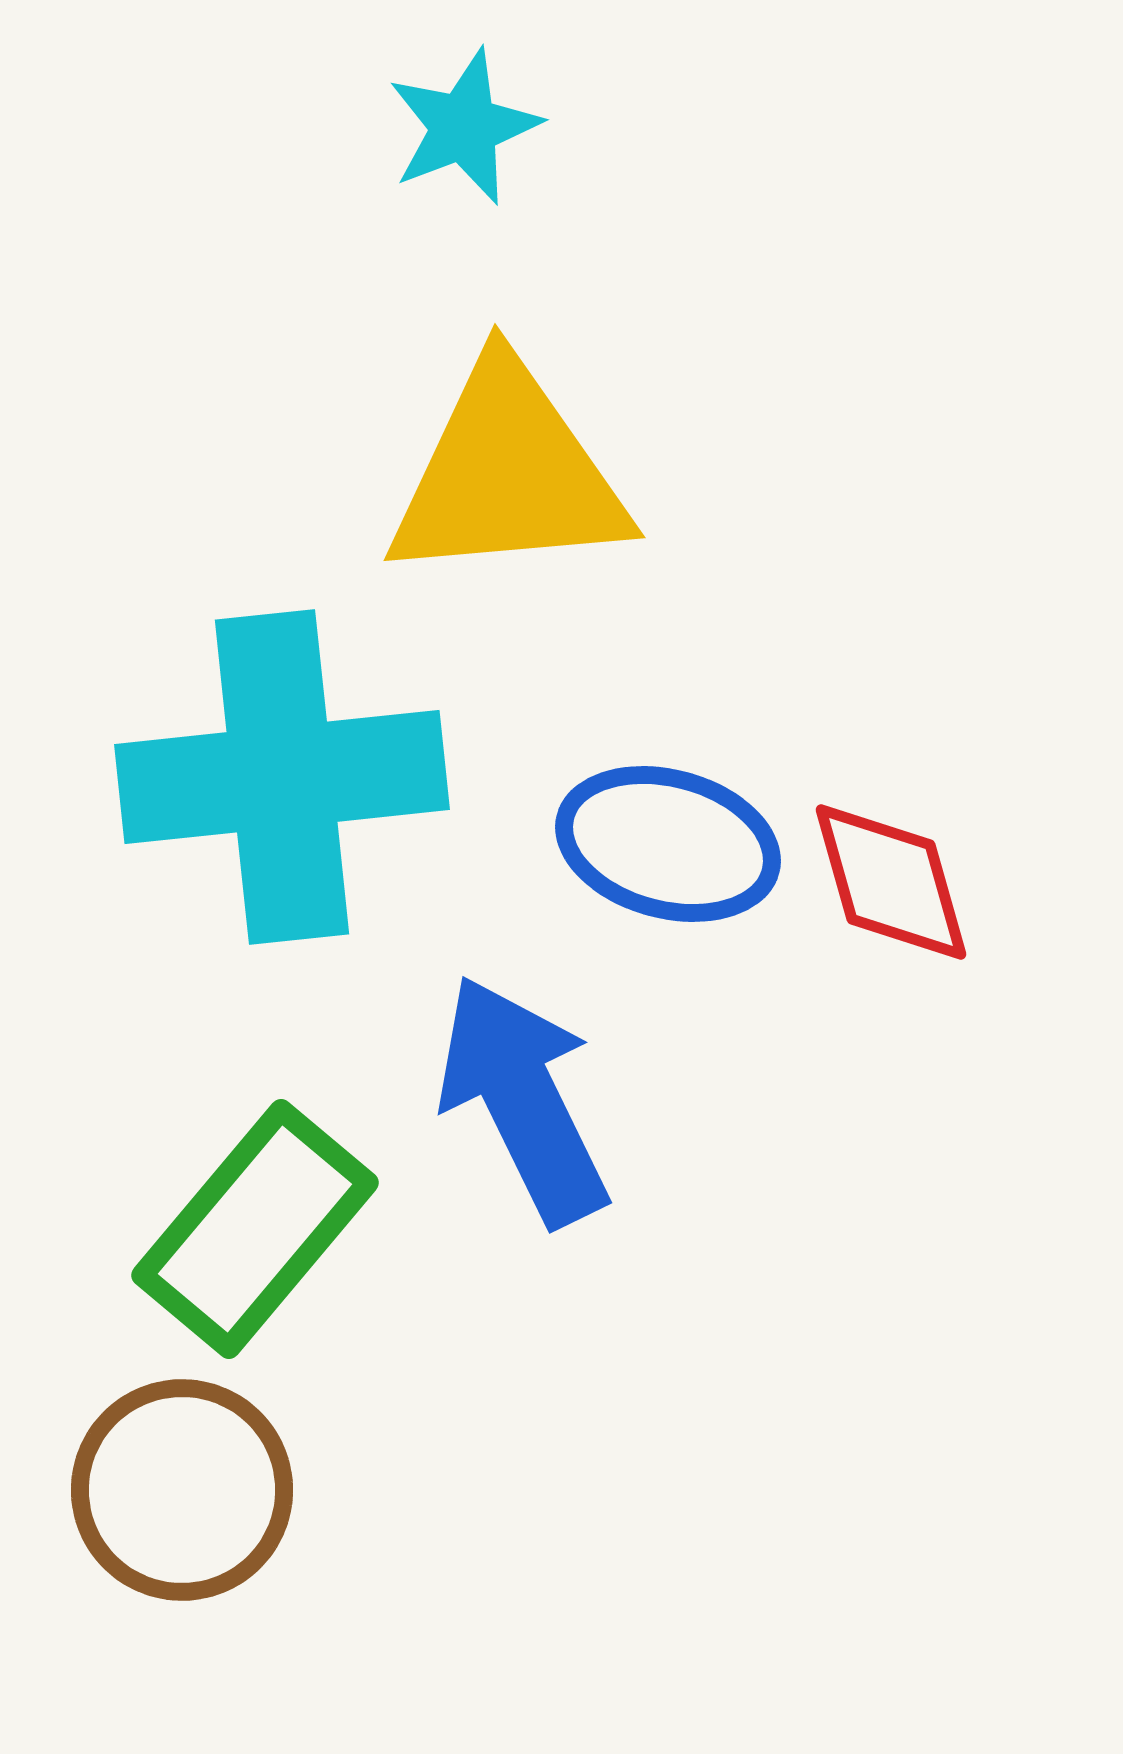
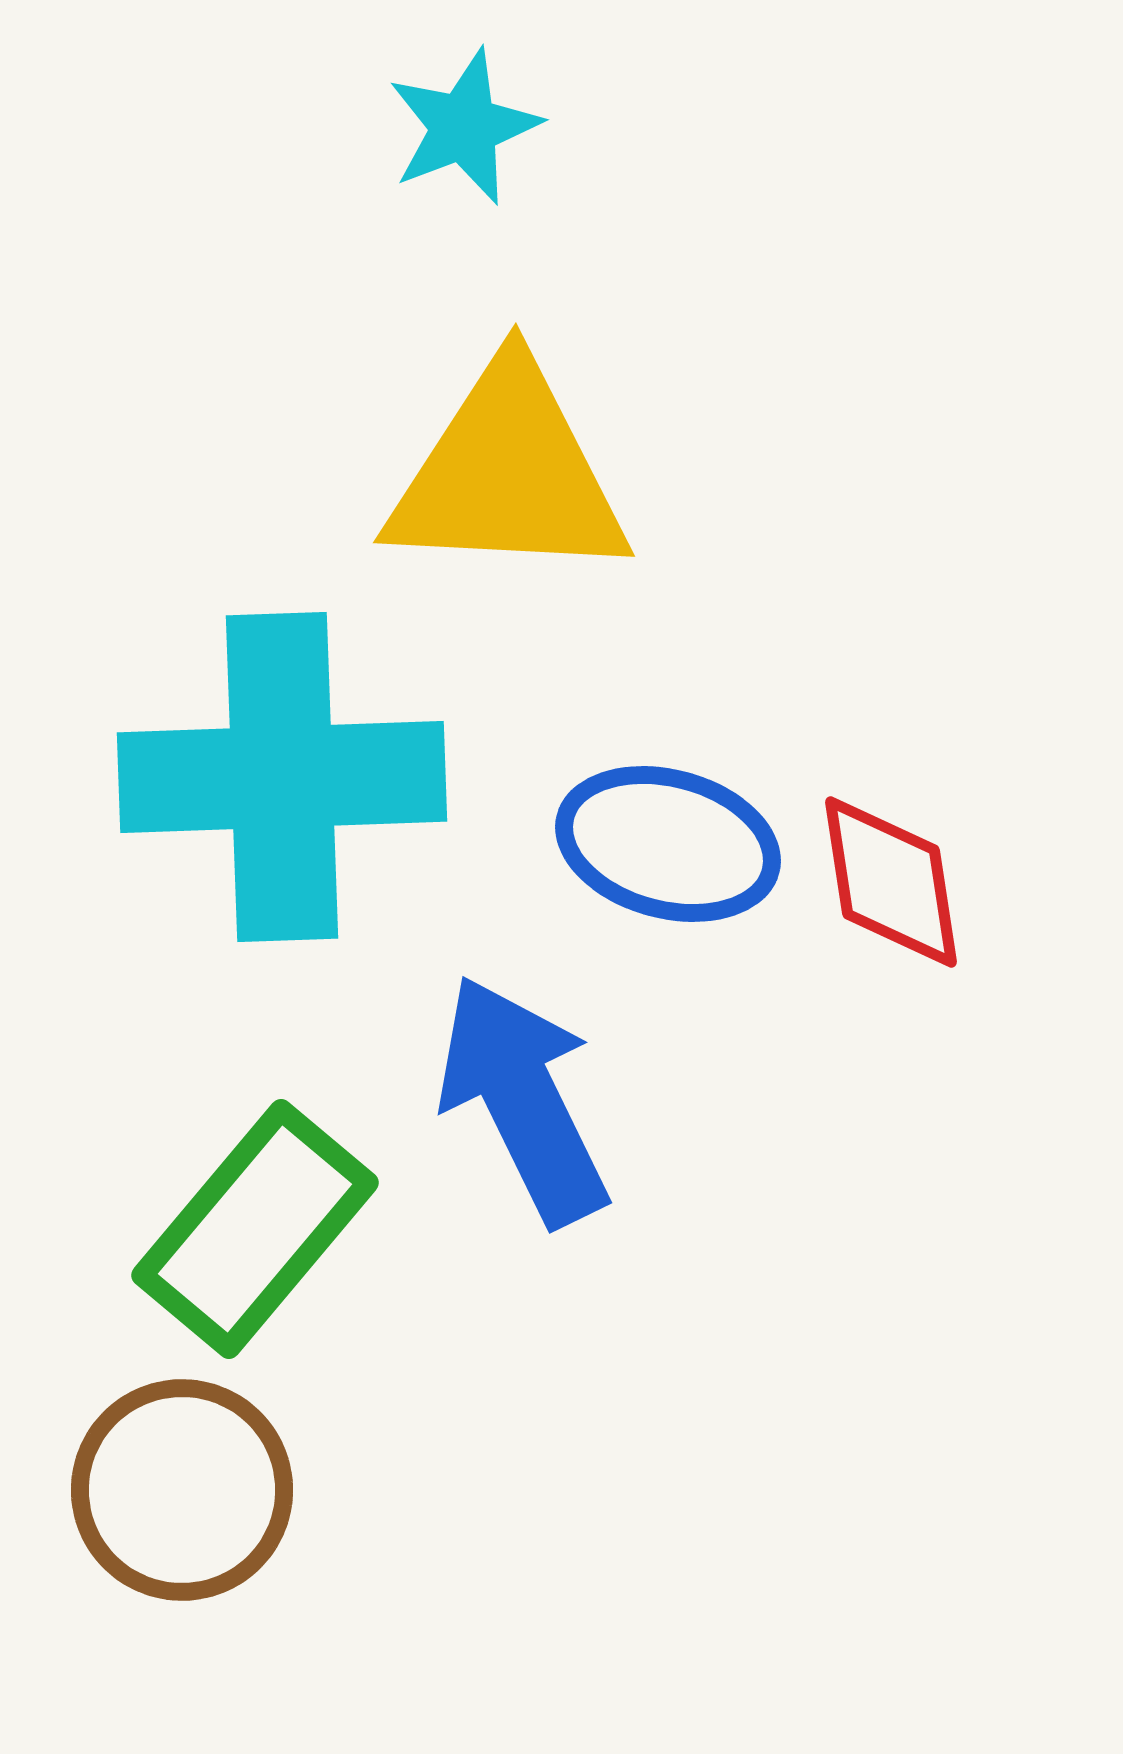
yellow triangle: rotated 8 degrees clockwise
cyan cross: rotated 4 degrees clockwise
red diamond: rotated 7 degrees clockwise
